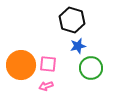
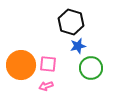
black hexagon: moved 1 px left, 2 px down
